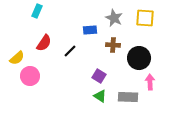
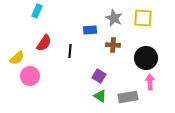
yellow square: moved 2 px left
black line: rotated 40 degrees counterclockwise
black circle: moved 7 px right
gray rectangle: rotated 12 degrees counterclockwise
